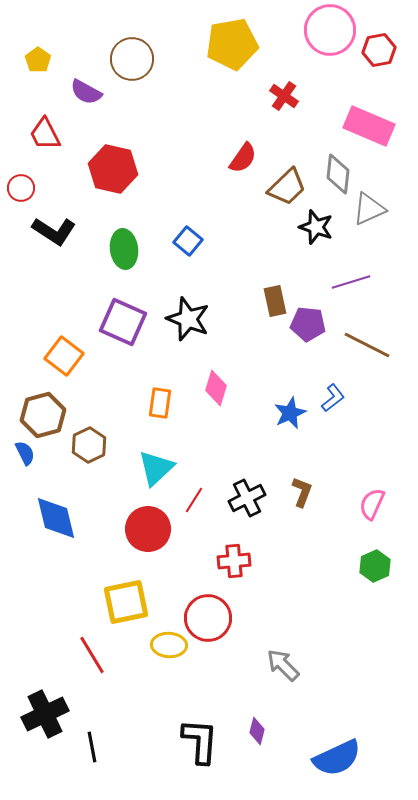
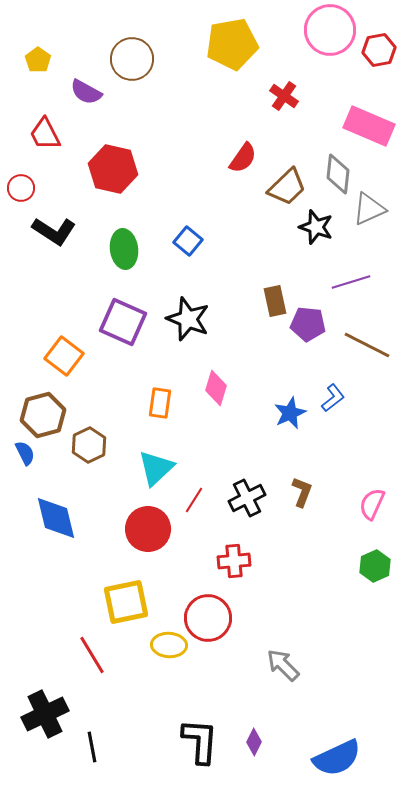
purple diamond at (257, 731): moved 3 px left, 11 px down; rotated 12 degrees clockwise
